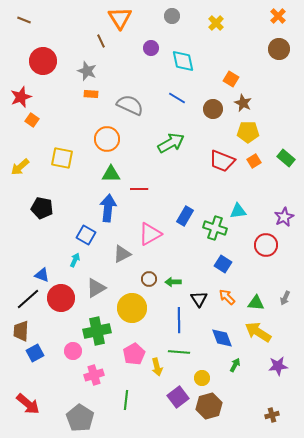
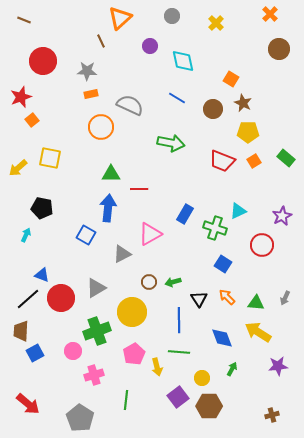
orange cross at (278, 16): moved 8 px left, 2 px up
orange triangle at (120, 18): rotated 20 degrees clockwise
purple circle at (151, 48): moved 1 px left, 2 px up
gray star at (87, 71): rotated 18 degrees counterclockwise
orange rectangle at (91, 94): rotated 16 degrees counterclockwise
orange square at (32, 120): rotated 16 degrees clockwise
orange circle at (107, 139): moved 6 px left, 12 px up
green arrow at (171, 143): rotated 40 degrees clockwise
yellow square at (62, 158): moved 12 px left
yellow arrow at (20, 167): moved 2 px left, 1 px down
cyan triangle at (238, 211): rotated 18 degrees counterclockwise
blue rectangle at (185, 216): moved 2 px up
purple star at (284, 217): moved 2 px left, 1 px up
red circle at (266, 245): moved 4 px left
cyan arrow at (75, 260): moved 49 px left, 25 px up
brown circle at (149, 279): moved 3 px down
green arrow at (173, 282): rotated 14 degrees counterclockwise
yellow circle at (132, 308): moved 4 px down
green cross at (97, 331): rotated 8 degrees counterclockwise
green arrow at (235, 365): moved 3 px left, 4 px down
brown hexagon at (209, 406): rotated 15 degrees clockwise
